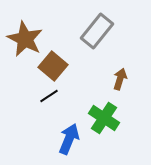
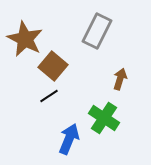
gray rectangle: rotated 12 degrees counterclockwise
